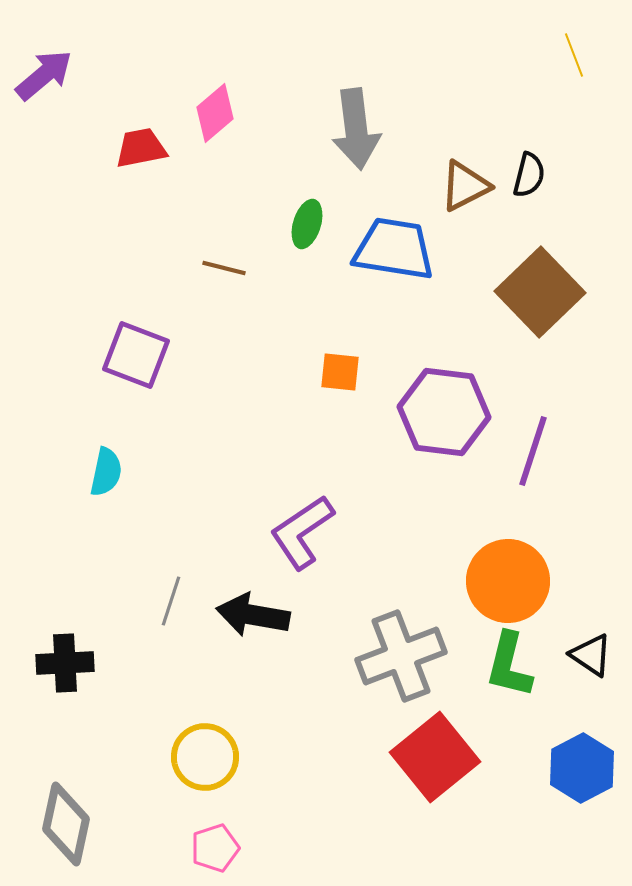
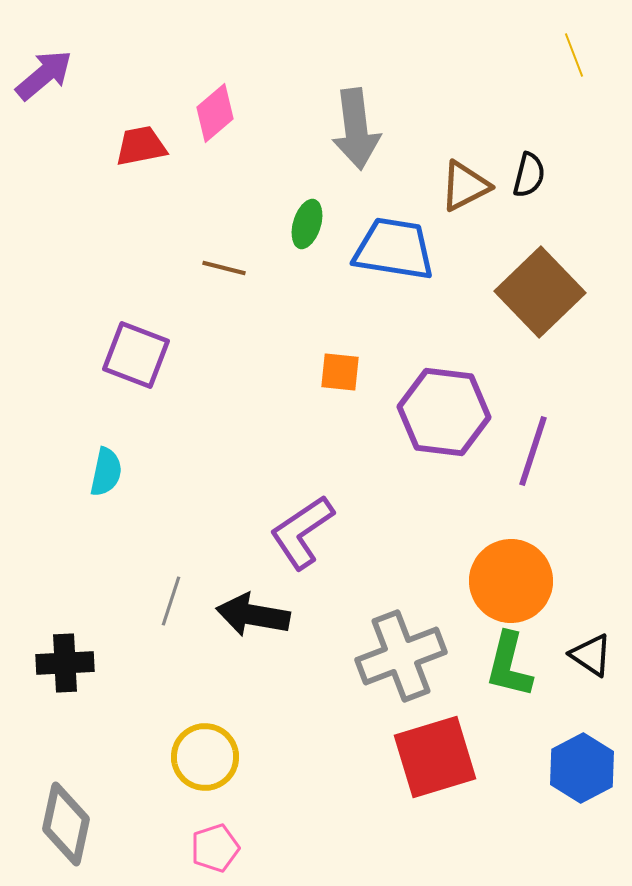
red trapezoid: moved 2 px up
orange circle: moved 3 px right
red square: rotated 22 degrees clockwise
